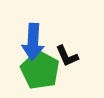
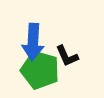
green pentagon: rotated 12 degrees counterclockwise
